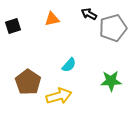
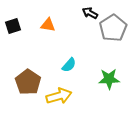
black arrow: moved 1 px right, 1 px up
orange triangle: moved 4 px left, 6 px down; rotated 21 degrees clockwise
gray pentagon: rotated 16 degrees counterclockwise
green star: moved 2 px left, 2 px up
